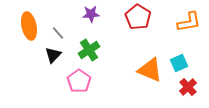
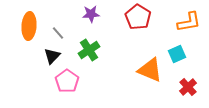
orange ellipse: rotated 16 degrees clockwise
black triangle: moved 1 px left, 1 px down
cyan square: moved 2 px left, 9 px up
pink pentagon: moved 12 px left
